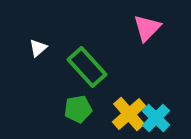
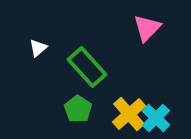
green pentagon: rotated 28 degrees counterclockwise
